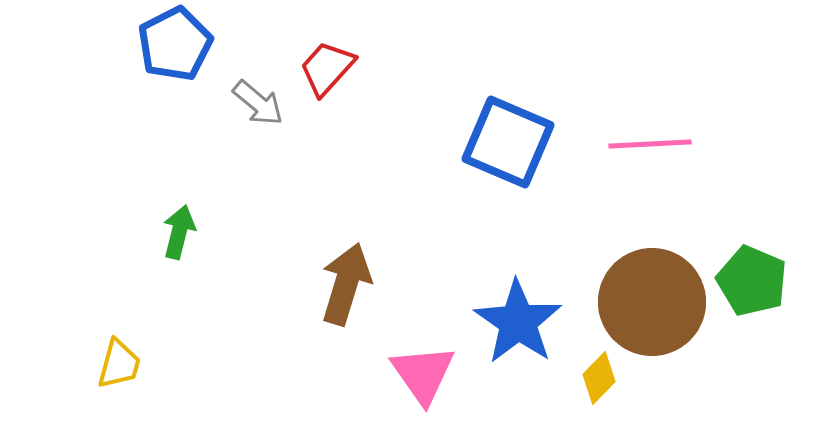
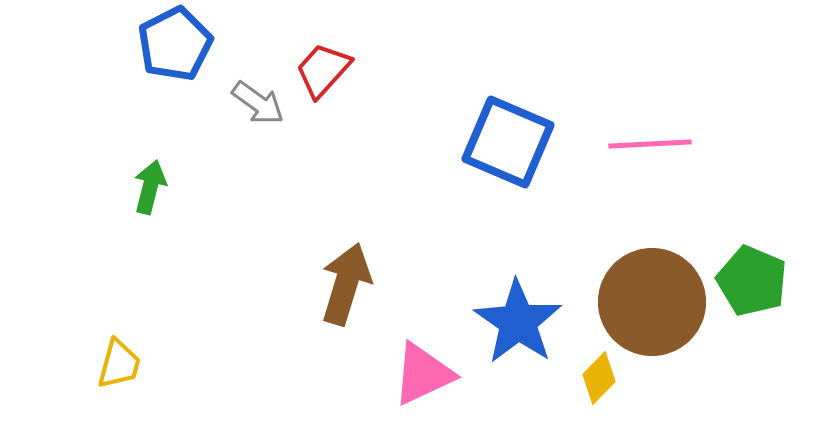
red trapezoid: moved 4 px left, 2 px down
gray arrow: rotated 4 degrees counterclockwise
green arrow: moved 29 px left, 45 px up
pink triangle: rotated 40 degrees clockwise
